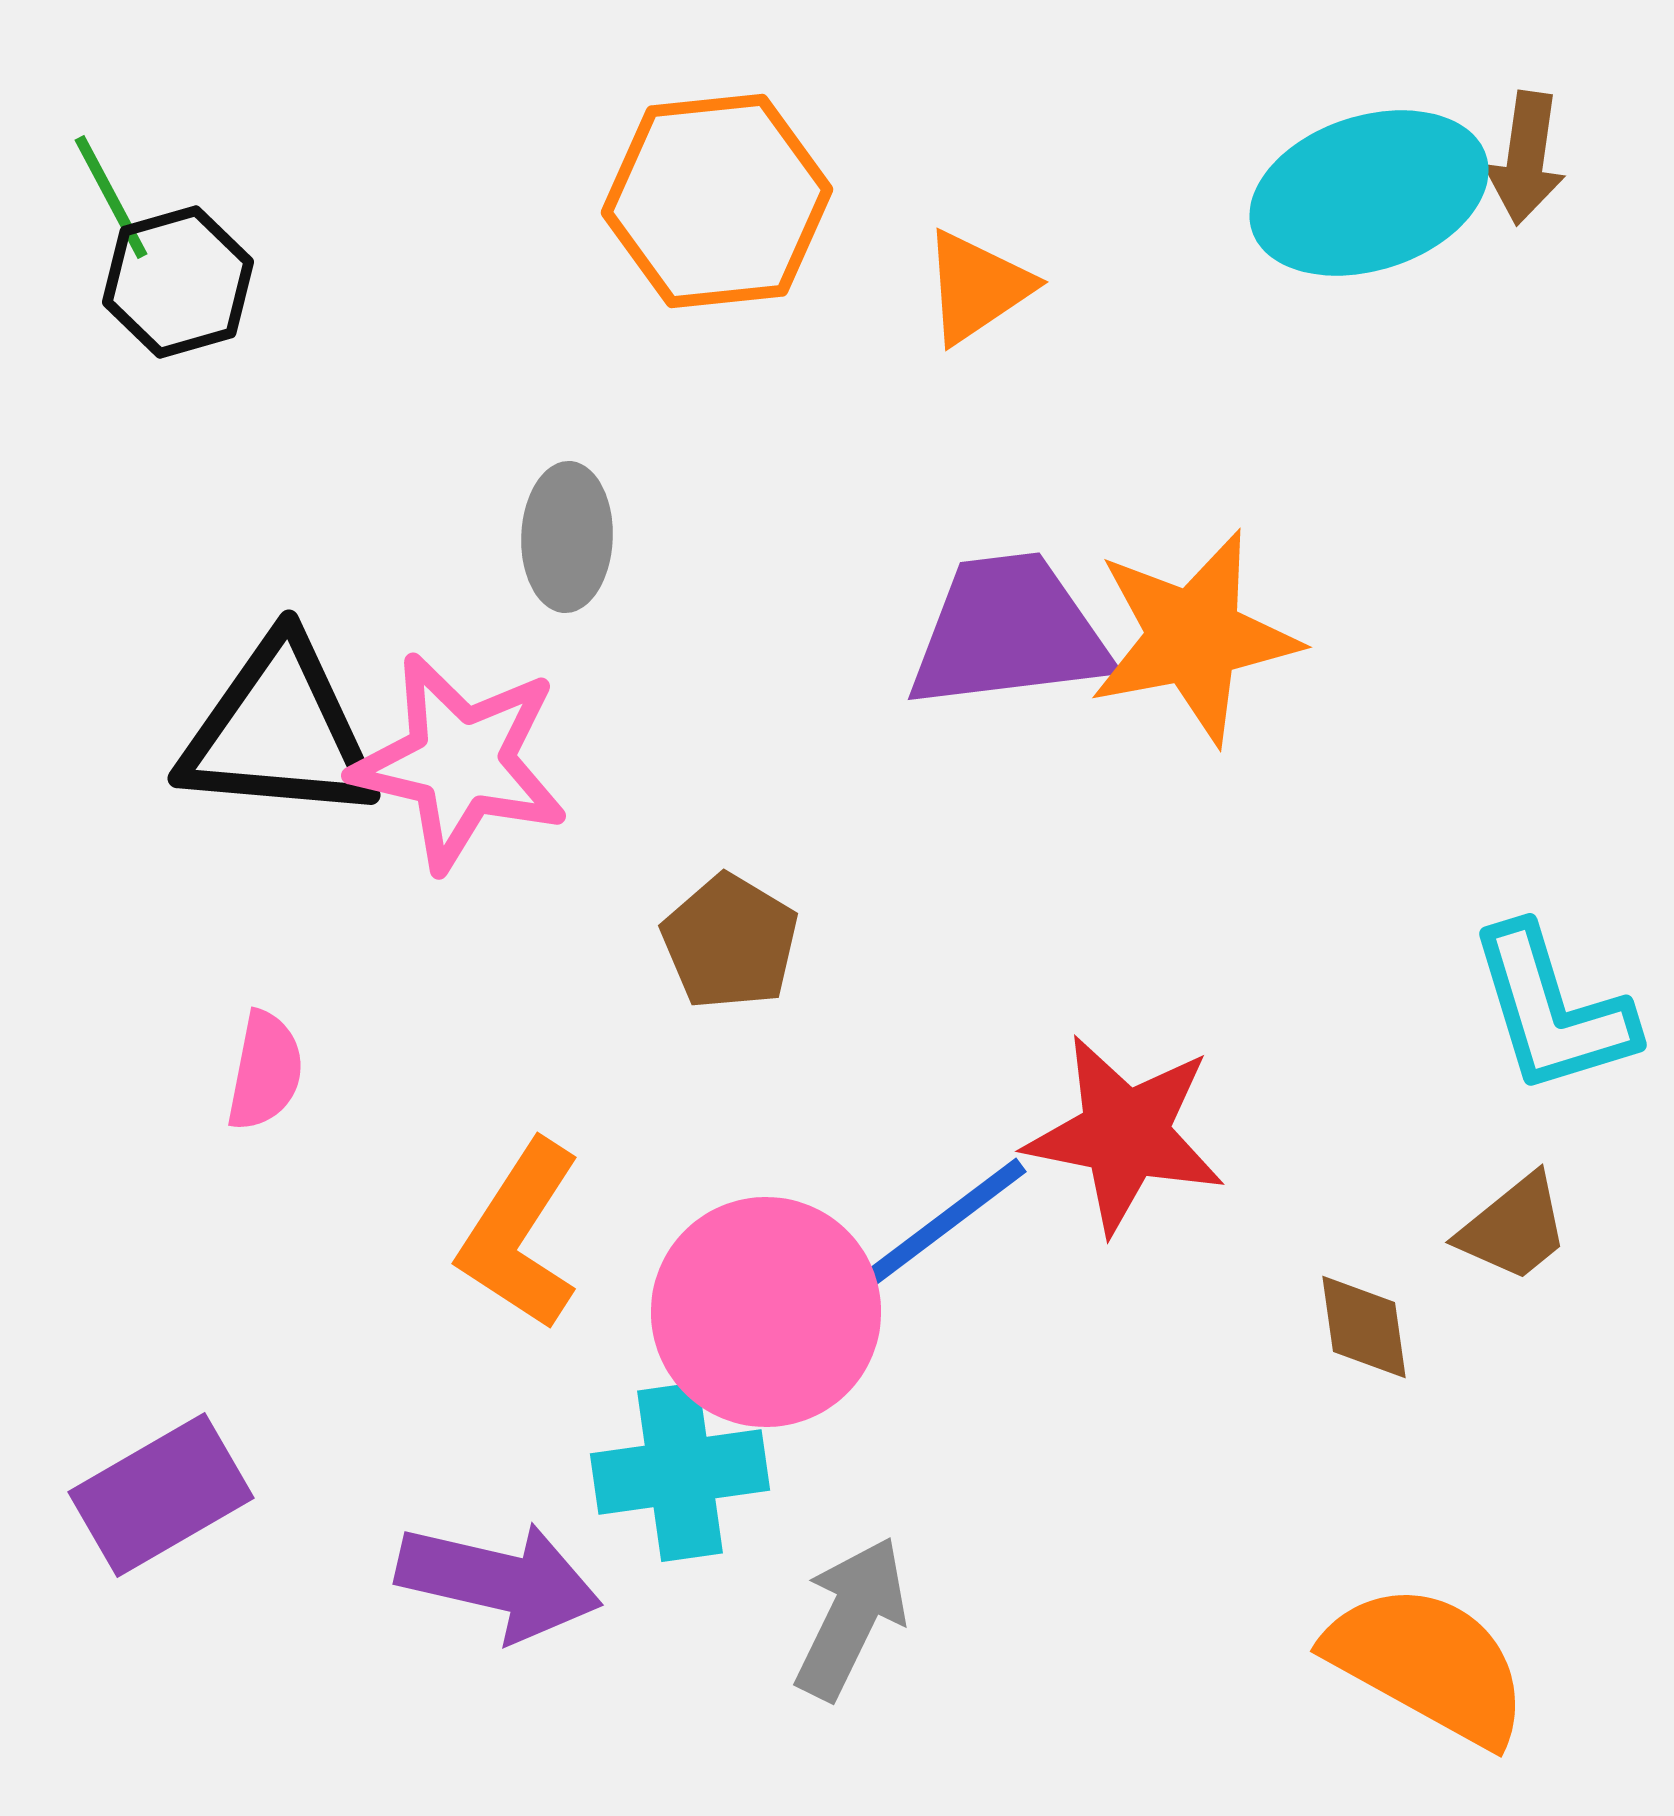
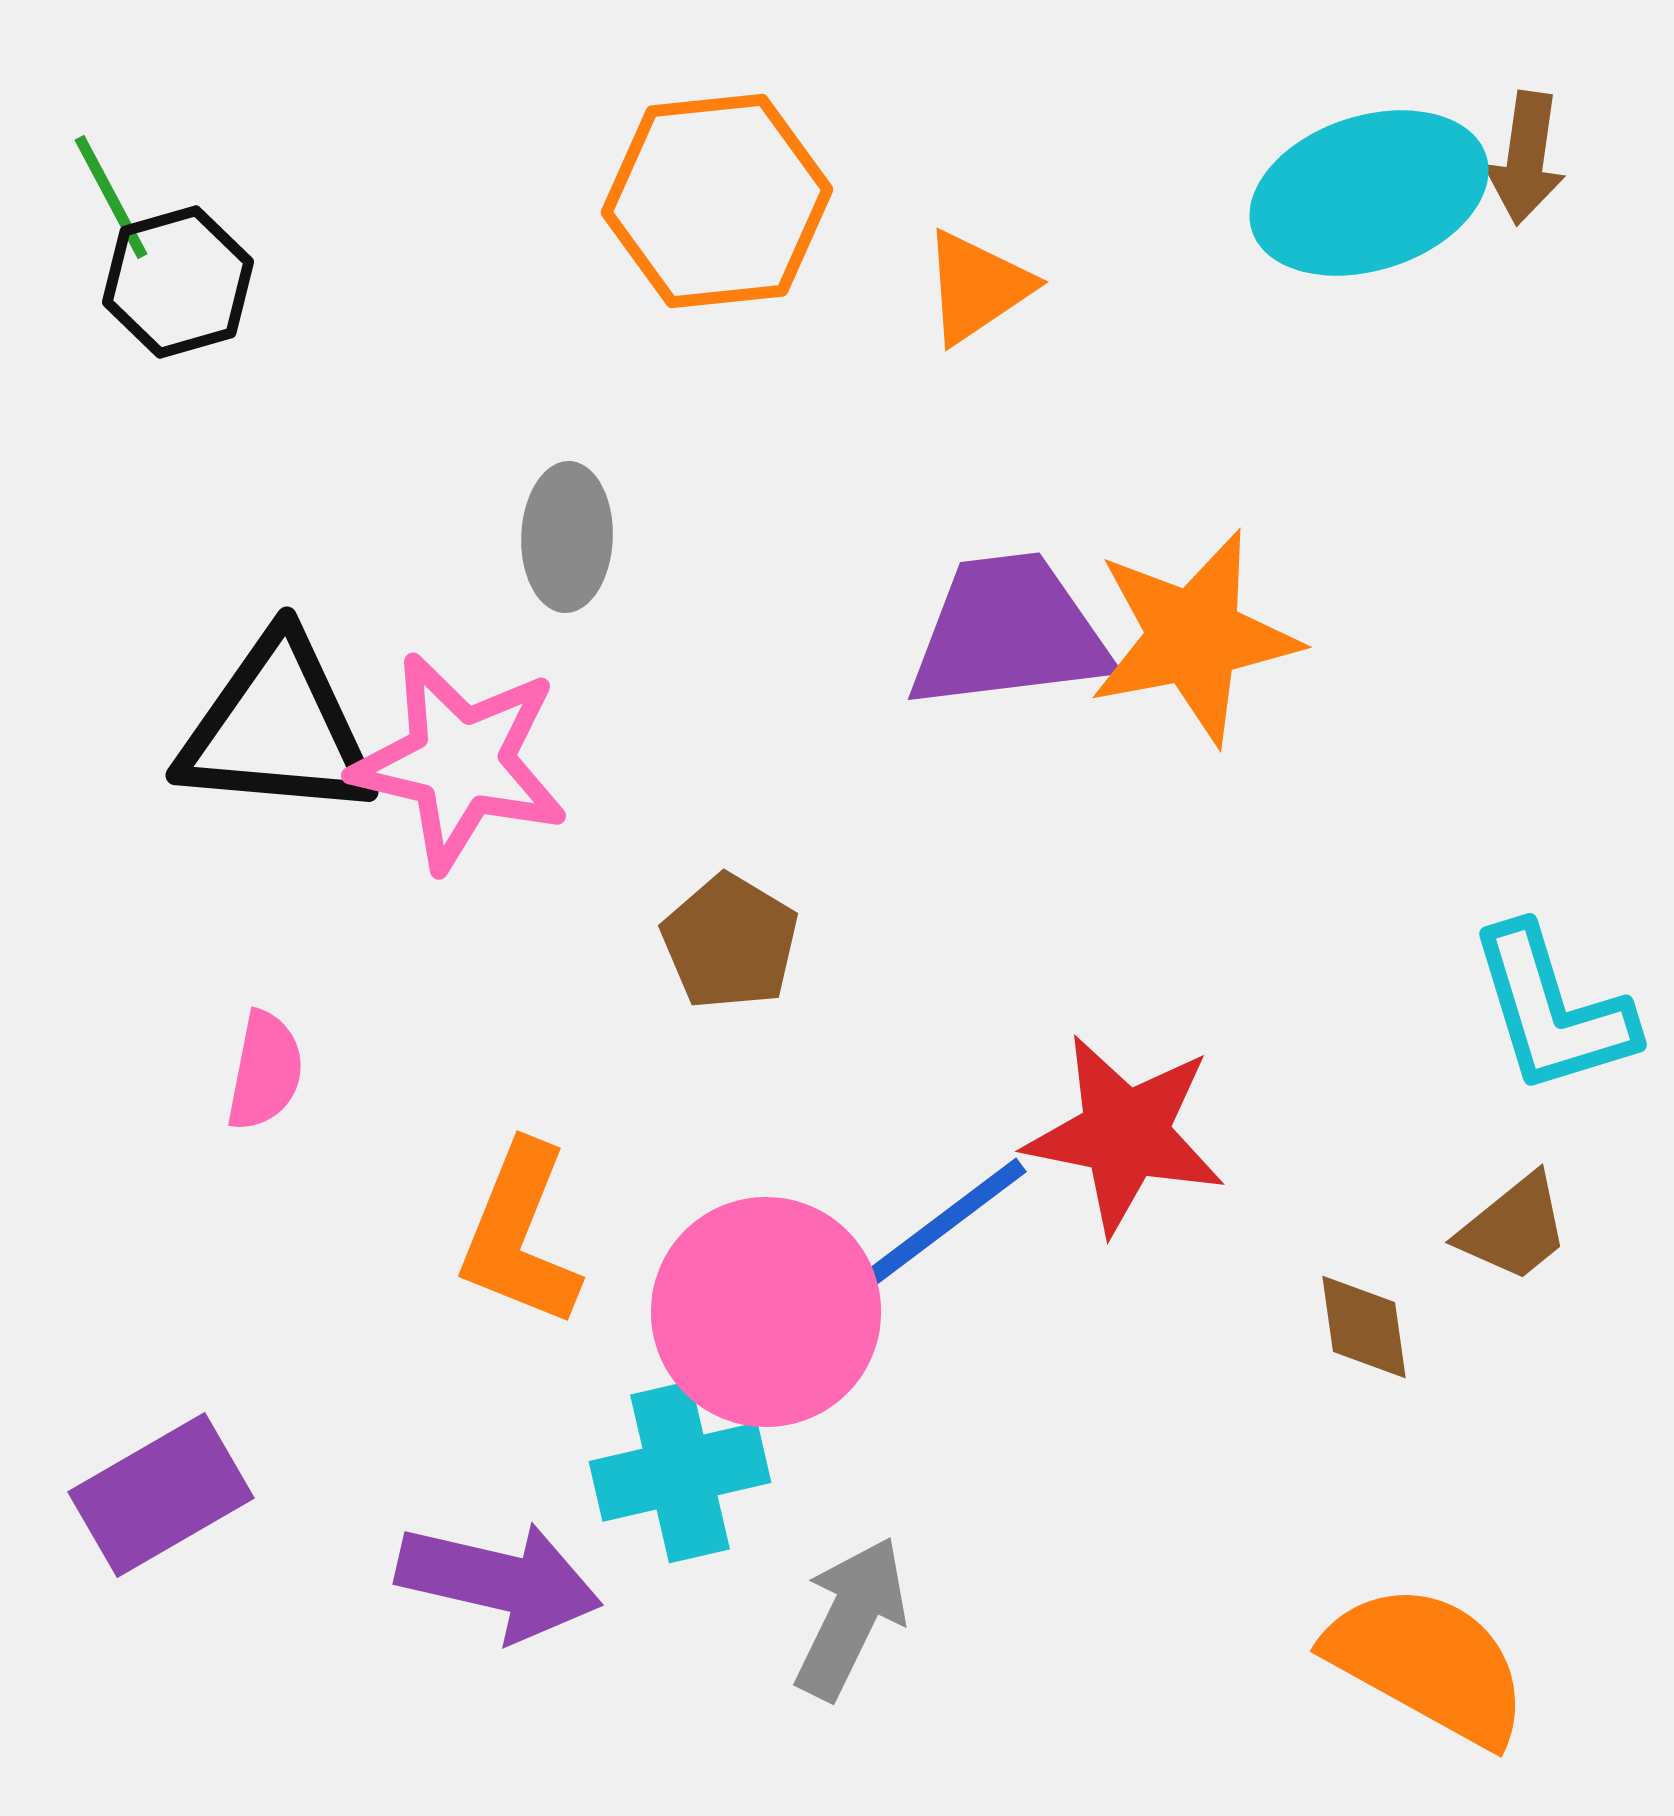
black triangle: moved 2 px left, 3 px up
orange L-shape: rotated 11 degrees counterclockwise
cyan cross: rotated 5 degrees counterclockwise
